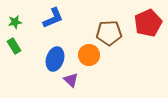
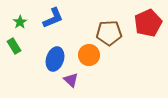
green star: moved 5 px right; rotated 24 degrees counterclockwise
